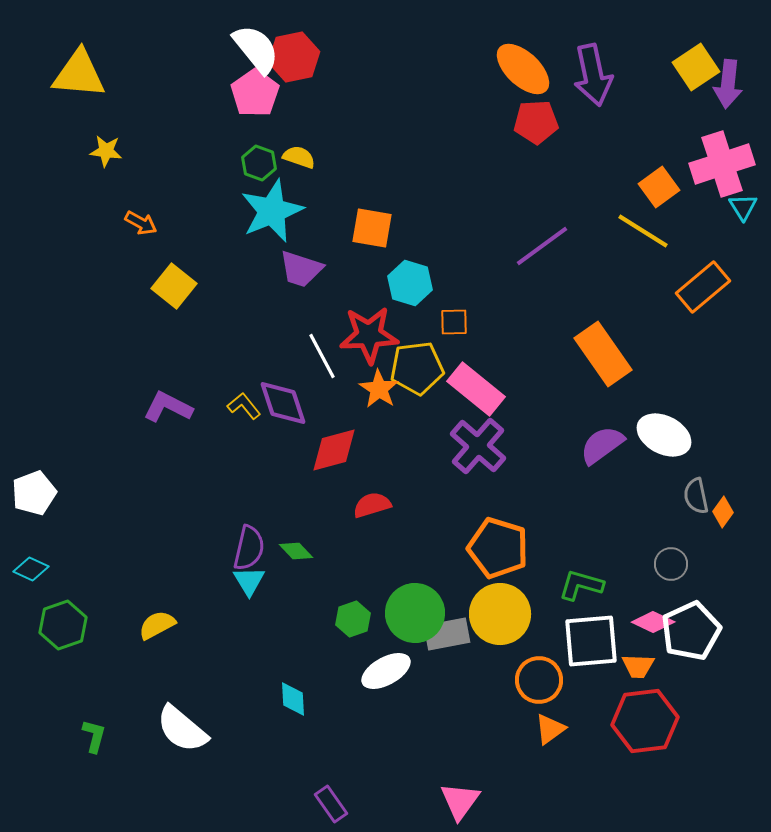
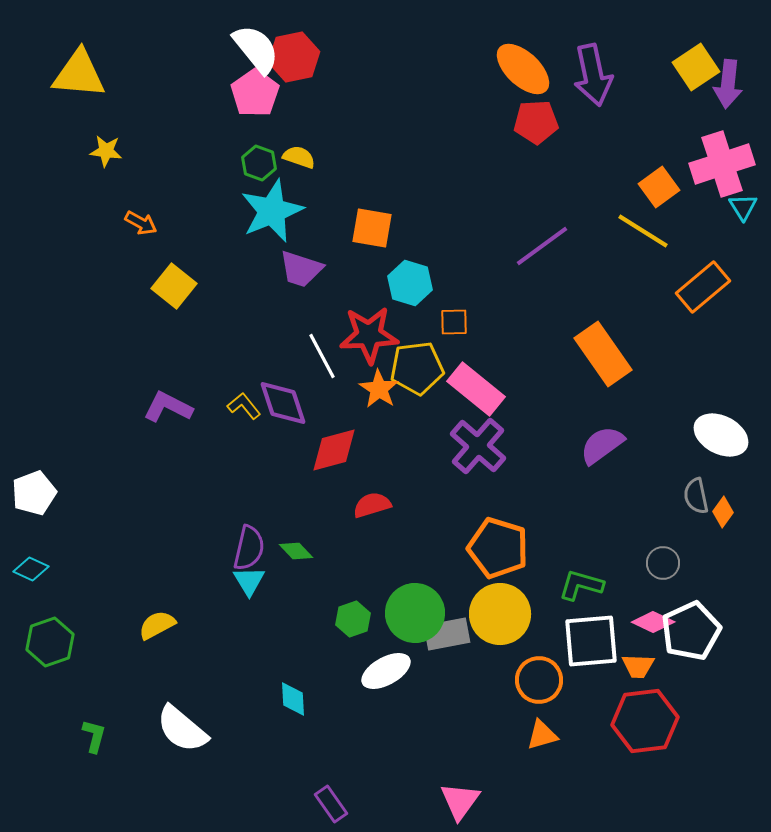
white ellipse at (664, 435): moved 57 px right
gray circle at (671, 564): moved 8 px left, 1 px up
green hexagon at (63, 625): moved 13 px left, 17 px down
orange triangle at (550, 729): moved 8 px left, 6 px down; rotated 20 degrees clockwise
